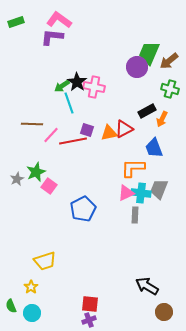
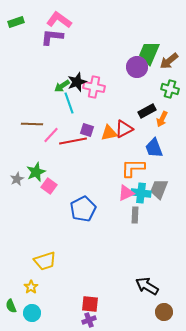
black star: rotated 18 degrees clockwise
